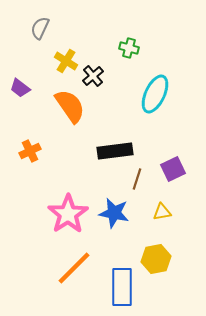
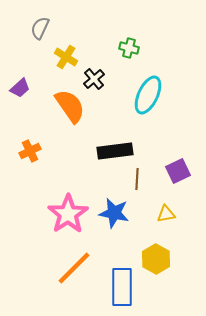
yellow cross: moved 4 px up
black cross: moved 1 px right, 3 px down
purple trapezoid: rotated 80 degrees counterclockwise
cyan ellipse: moved 7 px left, 1 px down
purple square: moved 5 px right, 2 px down
brown line: rotated 15 degrees counterclockwise
yellow triangle: moved 4 px right, 2 px down
yellow hexagon: rotated 20 degrees counterclockwise
